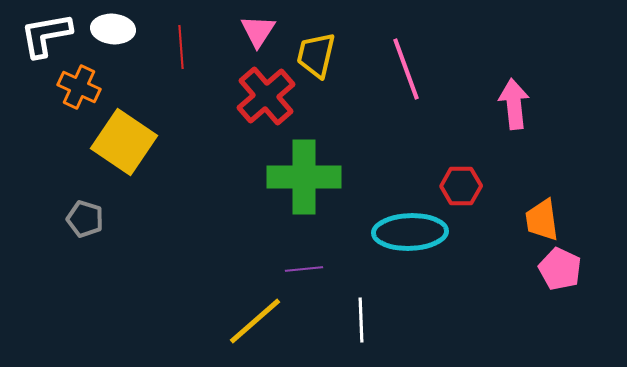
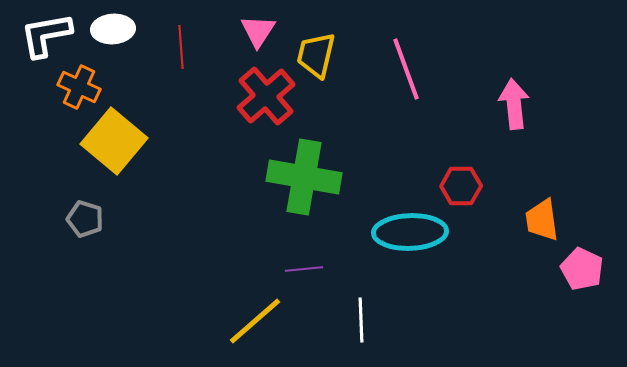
white ellipse: rotated 9 degrees counterclockwise
yellow square: moved 10 px left, 1 px up; rotated 6 degrees clockwise
green cross: rotated 10 degrees clockwise
pink pentagon: moved 22 px right
